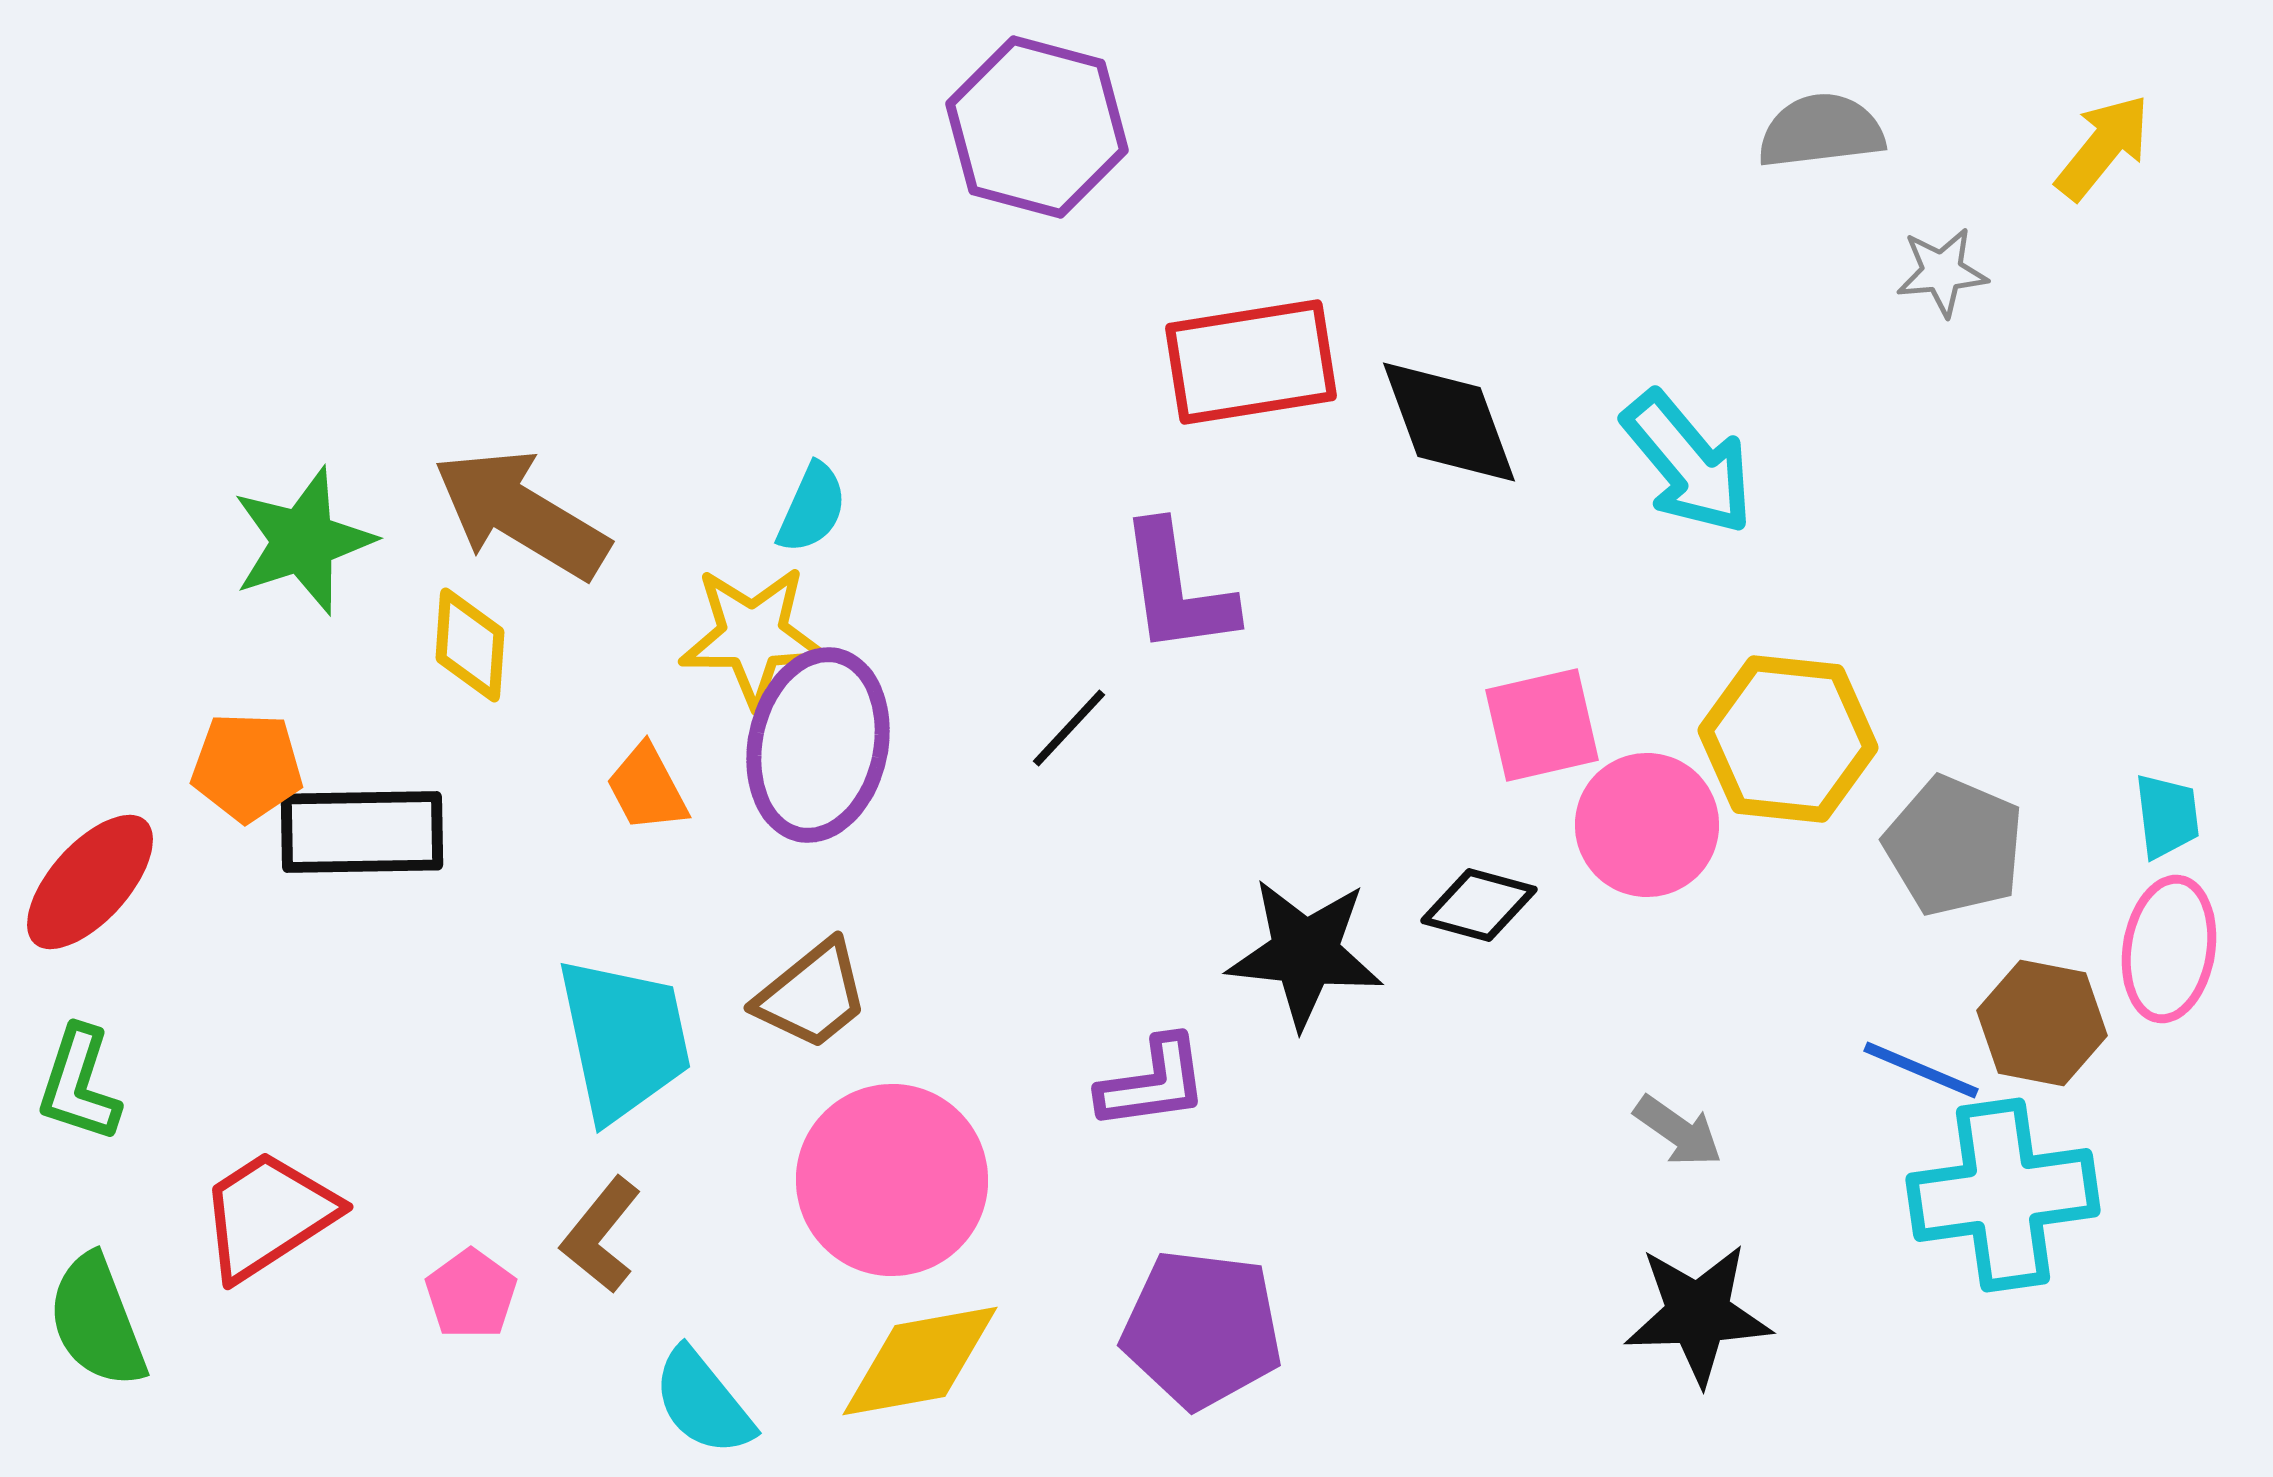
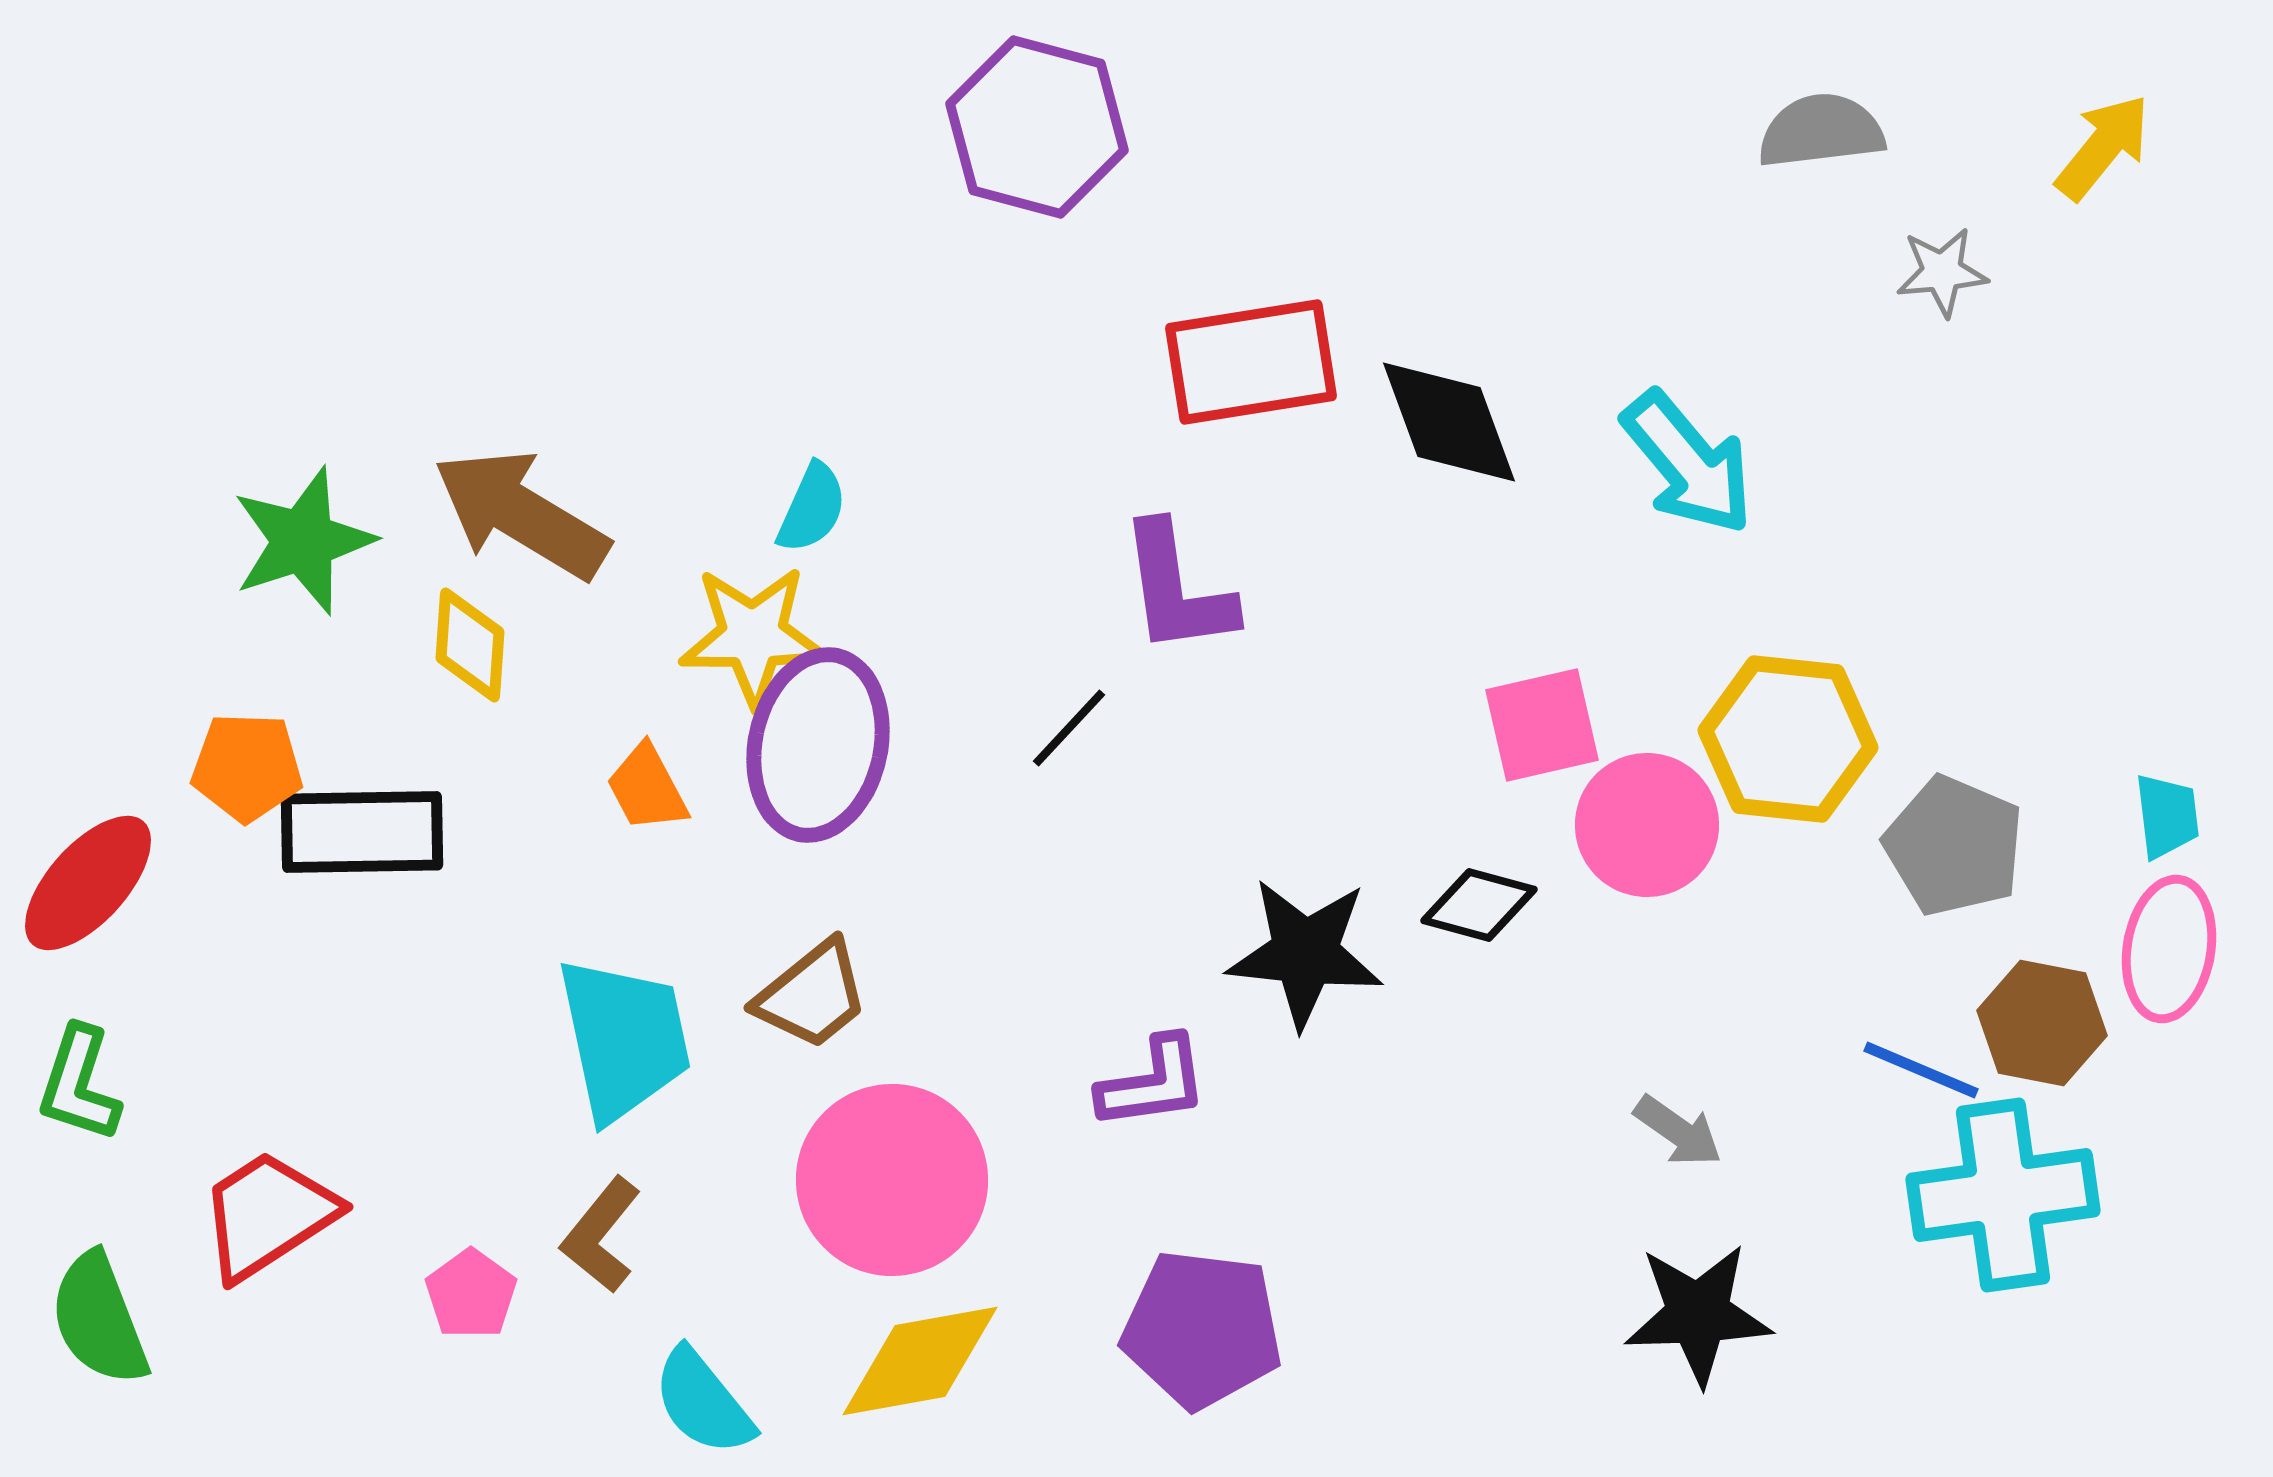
red ellipse at (90, 882): moved 2 px left, 1 px down
green semicircle at (97, 1321): moved 2 px right, 2 px up
